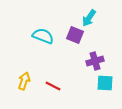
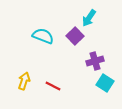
purple square: moved 1 px down; rotated 24 degrees clockwise
cyan square: rotated 30 degrees clockwise
